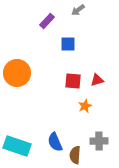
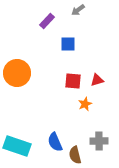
orange star: moved 2 px up
brown semicircle: rotated 18 degrees counterclockwise
